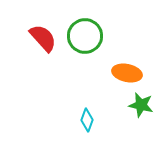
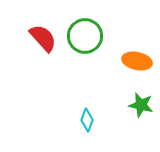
orange ellipse: moved 10 px right, 12 px up
